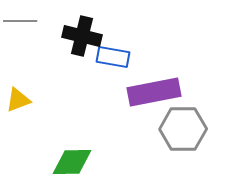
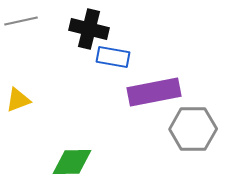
gray line: moved 1 px right; rotated 12 degrees counterclockwise
black cross: moved 7 px right, 7 px up
gray hexagon: moved 10 px right
